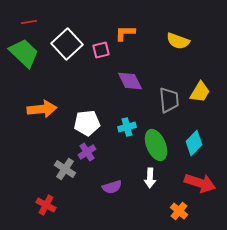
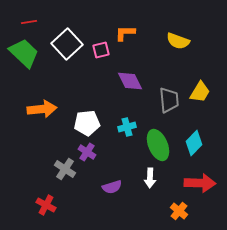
green ellipse: moved 2 px right
purple cross: rotated 24 degrees counterclockwise
red arrow: rotated 16 degrees counterclockwise
